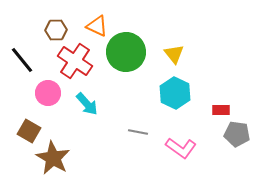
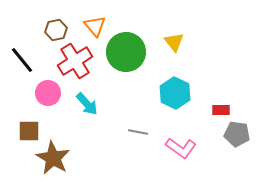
orange triangle: moved 2 px left; rotated 25 degrees clockwise
brown hexagon: rotated 10 degrees counterclockwise
yellow triangle: moved 12 px up
red cross: rotated 24 degrees clockwise
brown square: rotated 30 degrees counterclockwise
